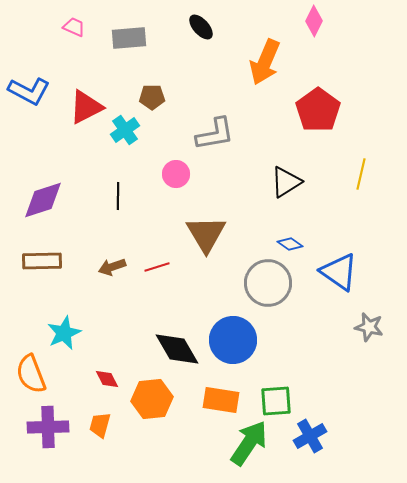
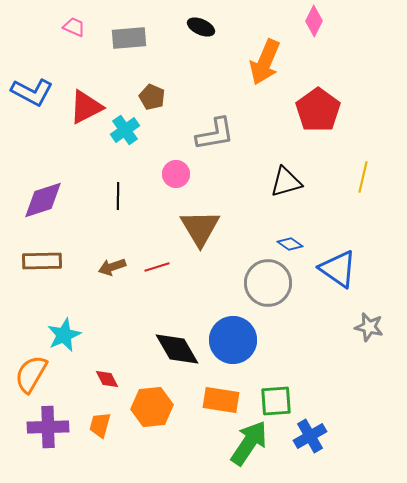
black ellipse: rotated 24 degrees counterclockwise
blue L-shape: moved 3 px right, 1 px down
brown pentagon: rotated 25 degrees clockwise
yellow line: moved 2 px right, 3 px down
black triangle: rotated 16 degrees clockwise
brown triangle: moved 6 px left, 6 px up
blue triangle: moved 1 px left, 3 px up
cyan star: moved 2 px down
orange semicircle: rotated 51 degrees clockwise
orange hexagon: moved 8 px down
